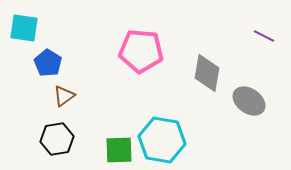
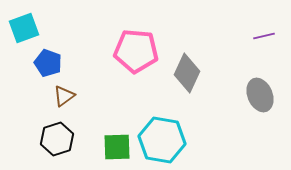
cyan square: rotated 28 degrees counterclockwise
purple line: rotated 40 degrees counterclockwise
pink pentagon: moved 5 px left
blue pentagon: rotated 12 degrees counterclockwise
gray diamond: moved 20 px left; rotated 15 degrees clockwise
gray ellipse: moved 11 px right, 6 px up; rotated 32 degrees clockwise
black hexagon: rotated 8 degrees counterclockwise
green square: moved 2 px left, 3 px up
